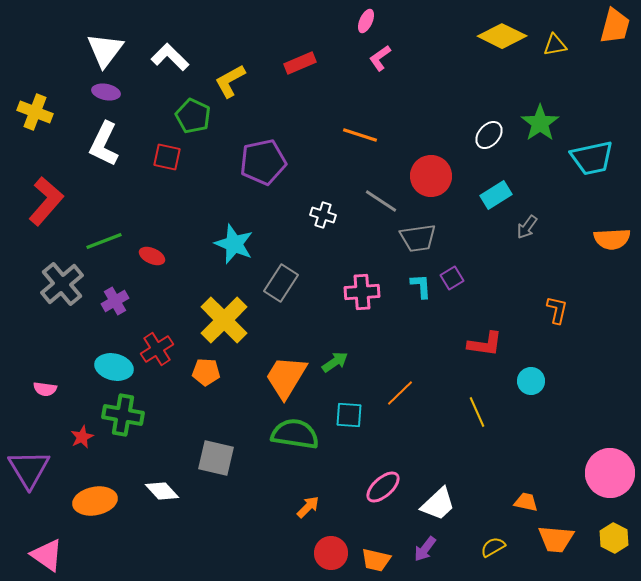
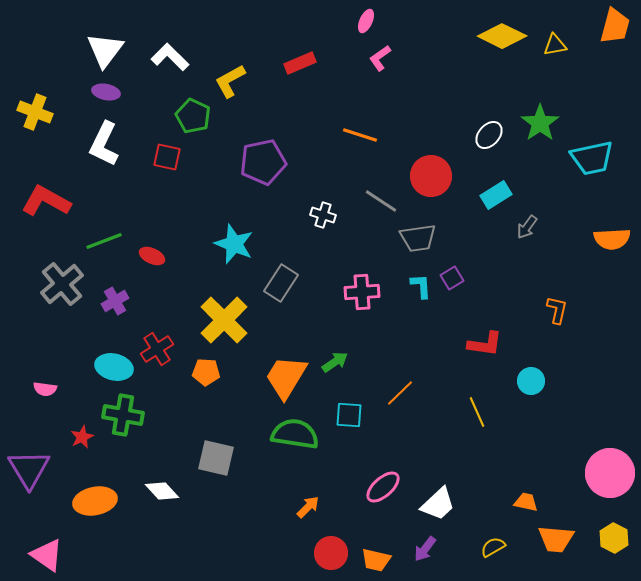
red L-shape at (46, 201): rotated 102 degrees counterclockwise
